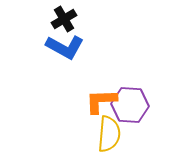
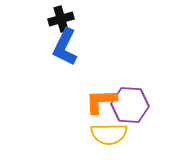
black cross: moved 3 px left; rotated 15 degrees clockwise
blue L-shape: rotated 87 degrees clockwise
yellow semicircle: rotated 84 degrees clockwise
